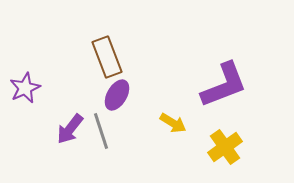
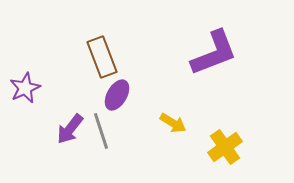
brown rectangle: moved 5 px left
purple L-shape: moved 10 px left, 32 px up
